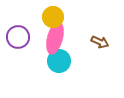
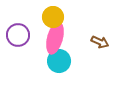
purple circle: moved 2 px up
